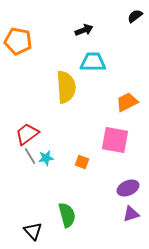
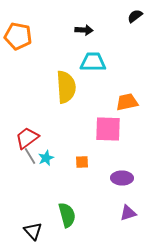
black arrow: rotated 24 degrees clockwise
orange pentagon: moved 5 px up
orange trapezoid: rotated 15 degrees clockwise
red trapezoid: moved 4 px down
pink square: moved 7 px left, 11 px up; rotated 8 degrees counterclockwise
cyan star: rotated 14 degrees counterclockwise
orange square: rotated 24 degrees counterclockwise
purple ellipse: moved 6 px left, 10 px up; rotated 25 degrees clockwise
purple triangle: moved 3 px left, 1 px up
